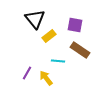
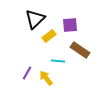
black triangle: rotated 25 degrees clockwise
purple square: moved 5 px left; rotated 14 degrees counterclockwise
